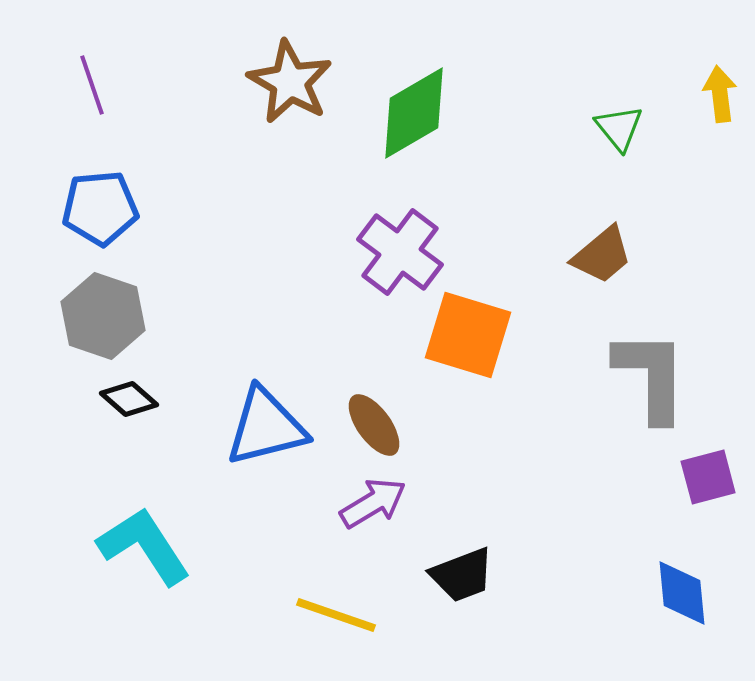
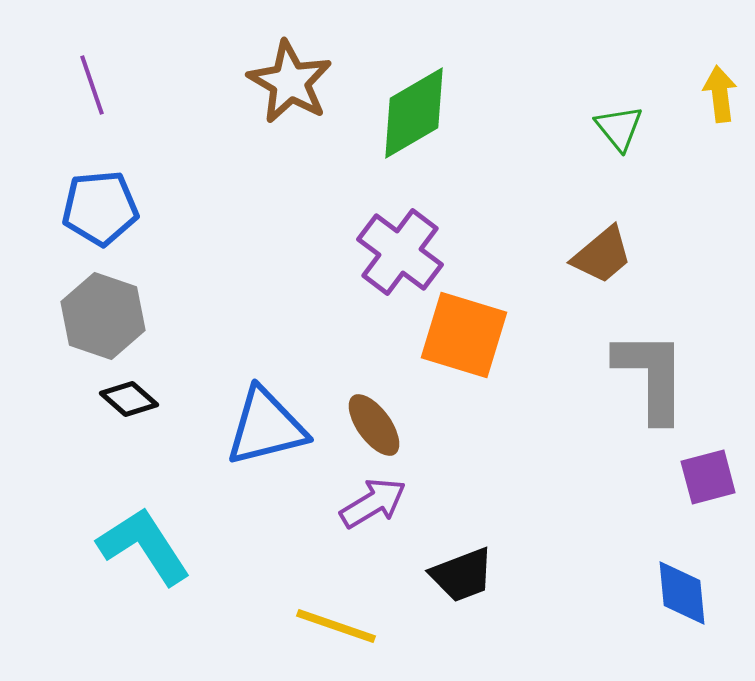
orange square: moved 4 px left
yellow line: moved 11 px down
